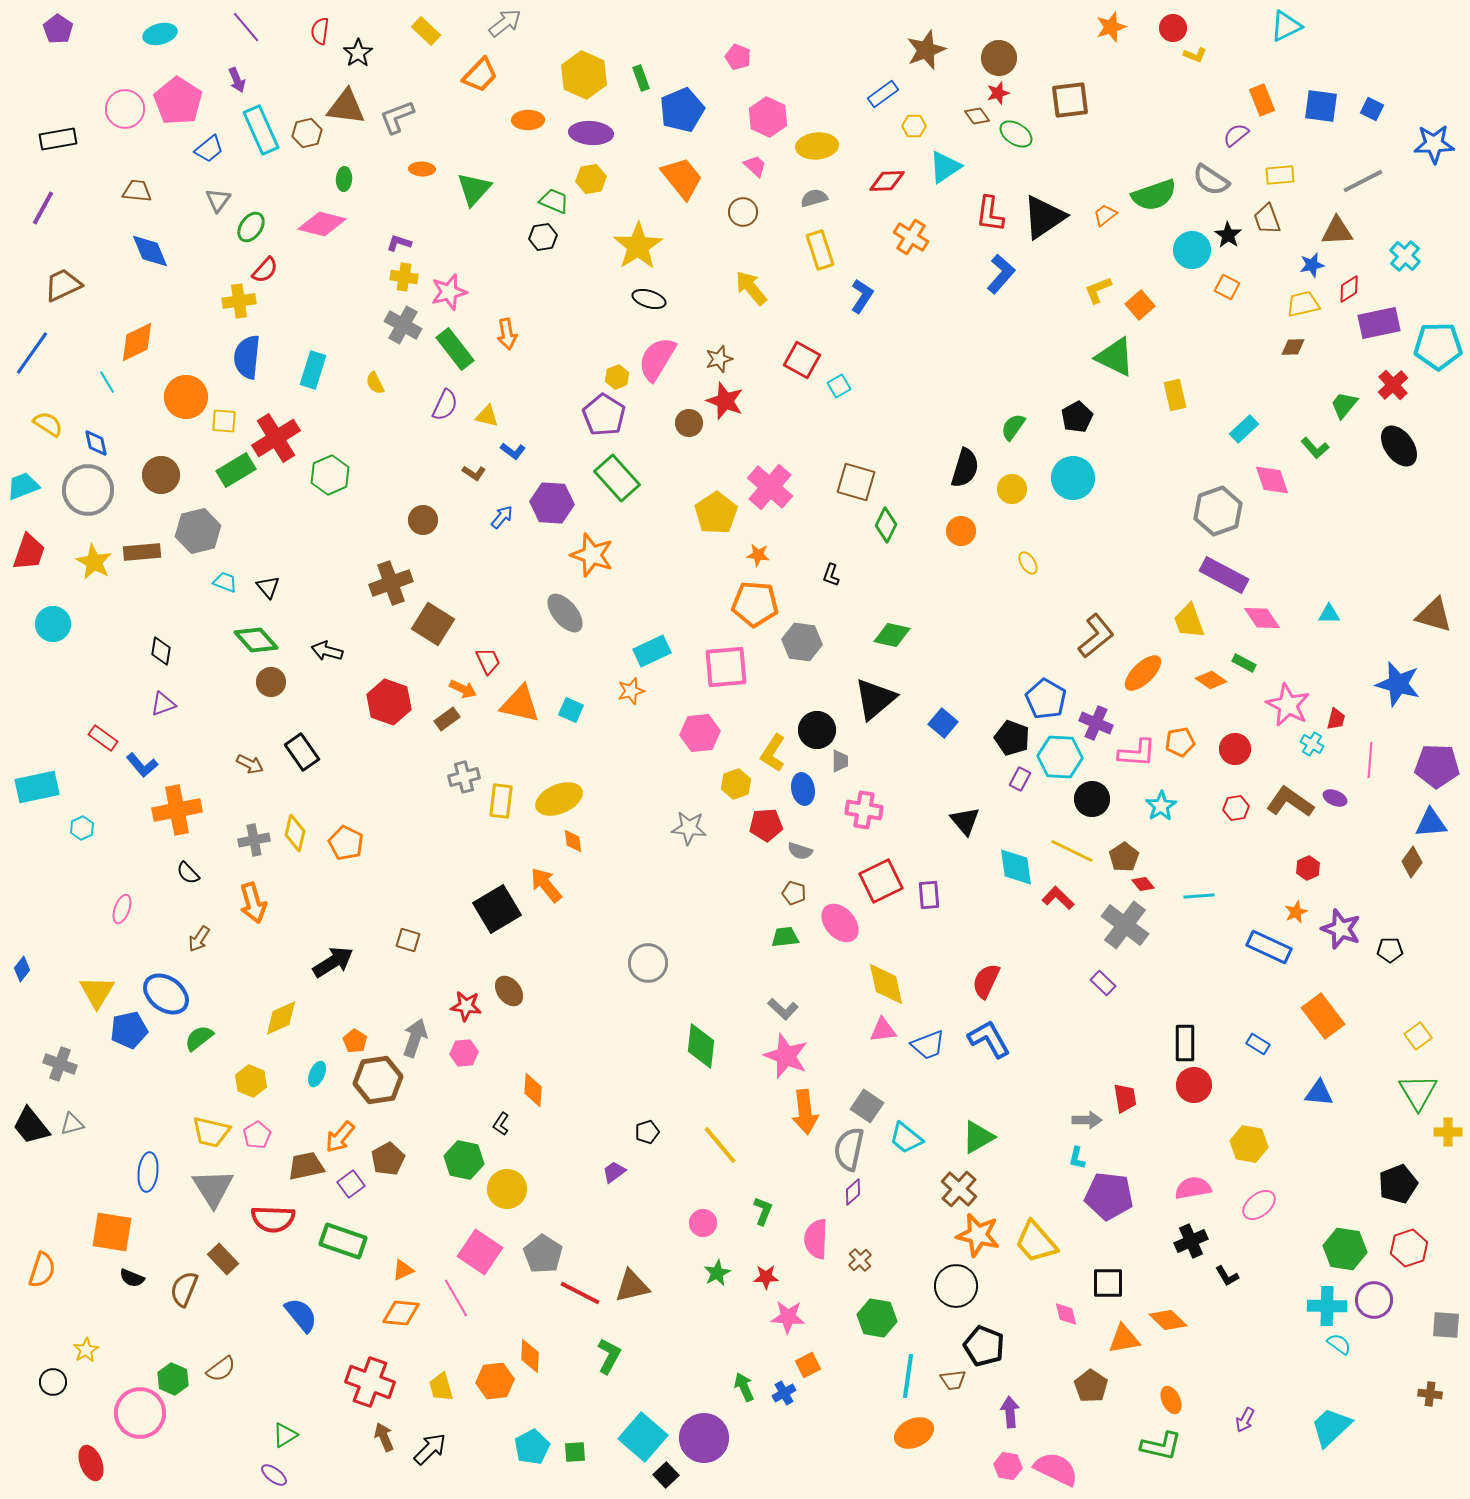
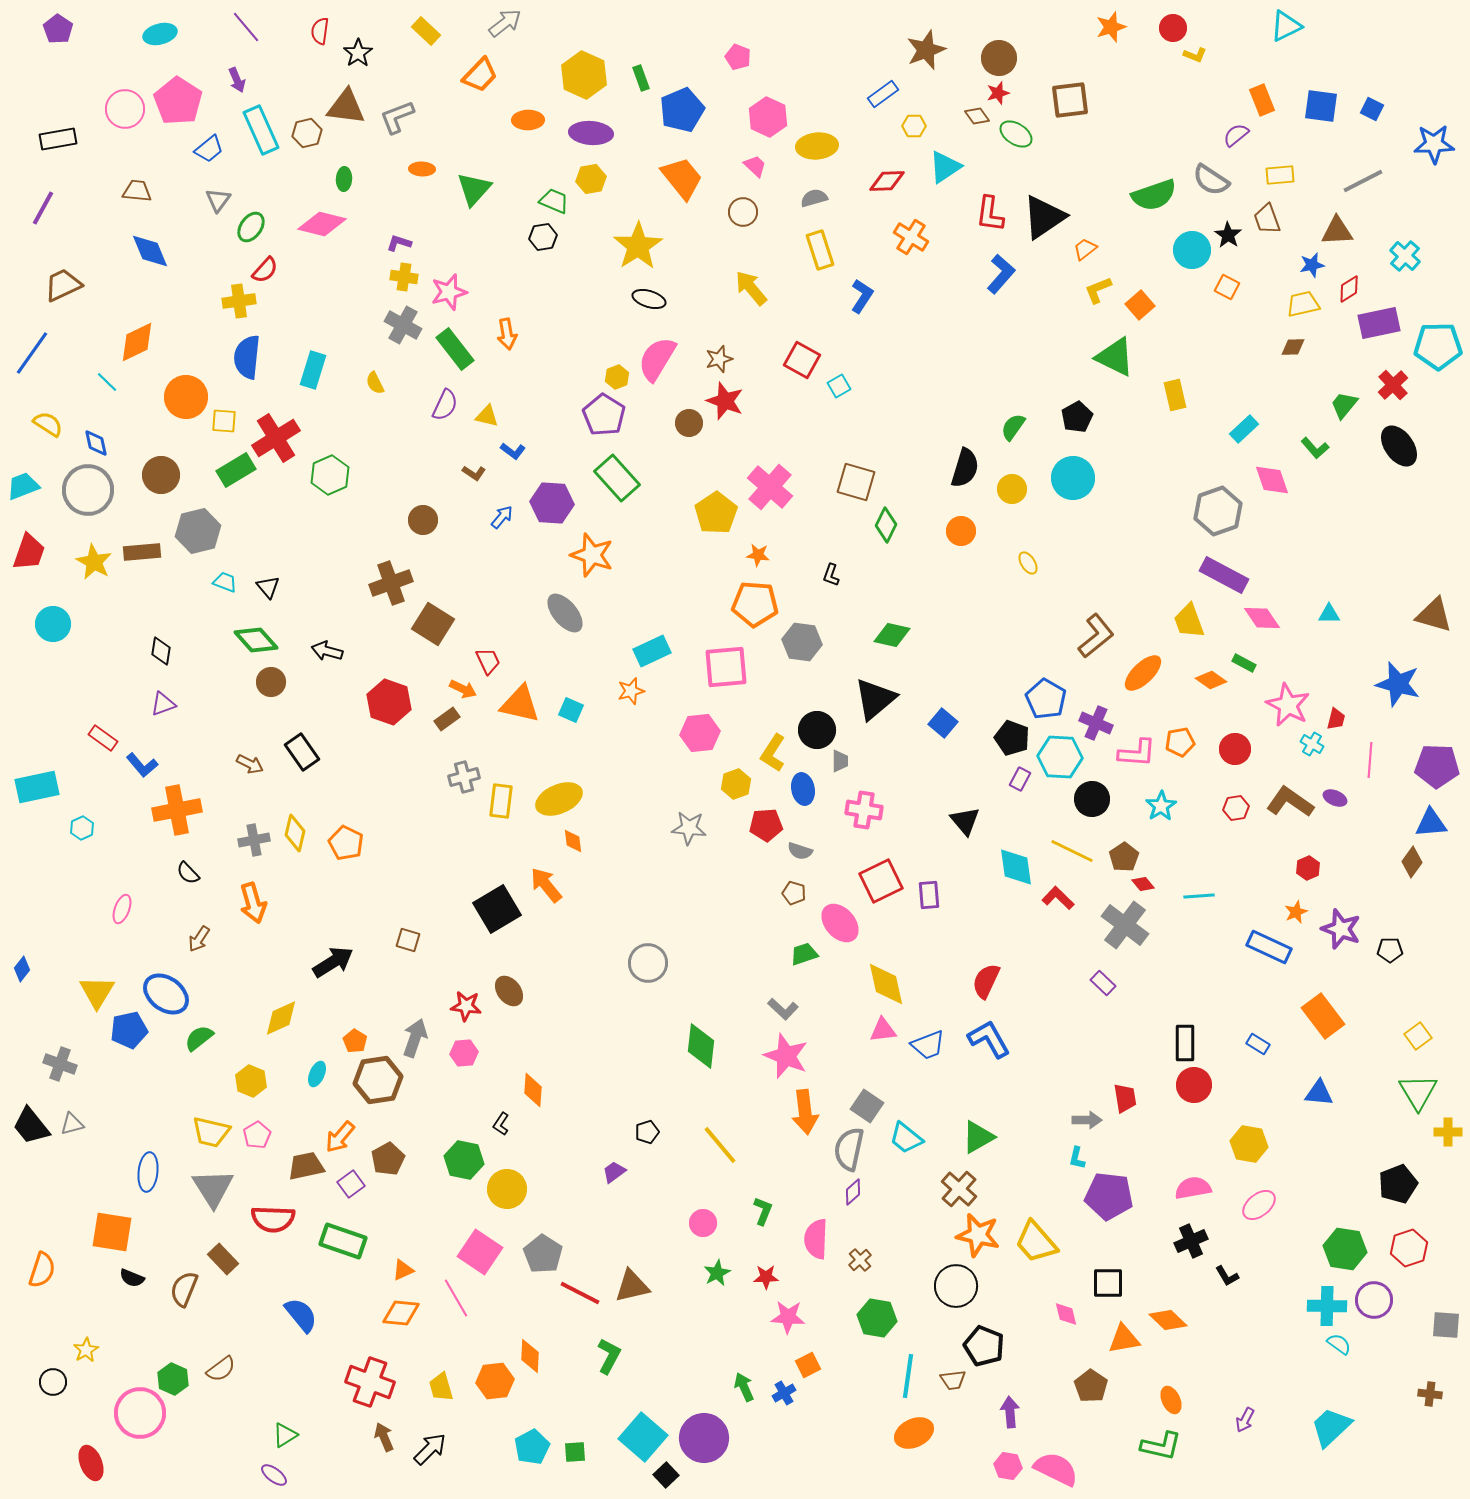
orange trapezoid at (1105, 215): moved 20 px left, 34 px down
cyan line at (107, 382): rotated 15 degrees counterclockwise
green trapezoid at (785, 937): moved 19 px right, 17 px down; rotated 12 degrees counterclockwise
